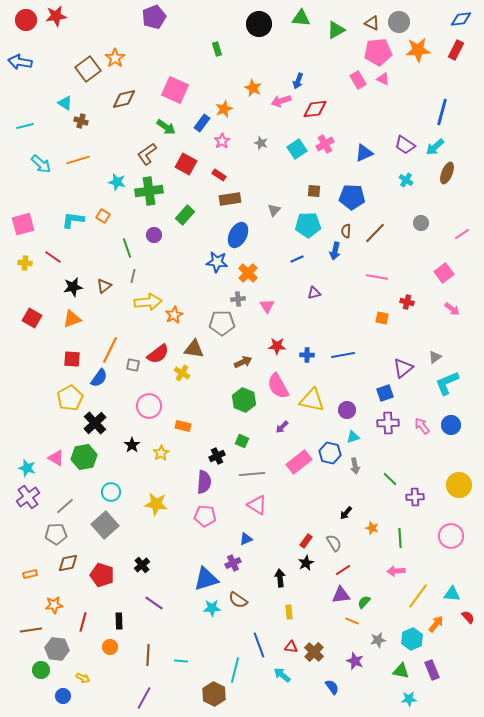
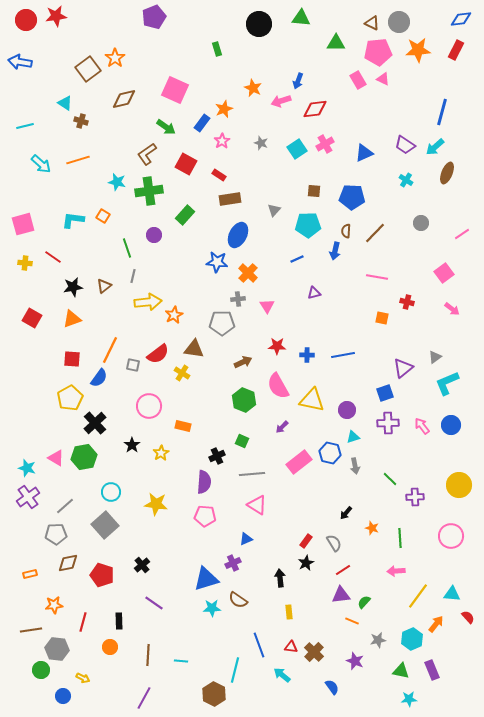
green triangle at (336, 30): moved 13 px down; rotated 30 degrees clockwise
